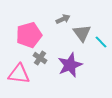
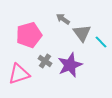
gray arrow: rotated 120 degrees counterclockwise
gray cross: moved 5 px right, 3 px down
pink triangle: rotated 25 degrees counterclockwise
